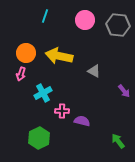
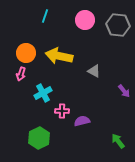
purple semicircle: rotated 28 degrees counterclockwise
